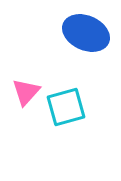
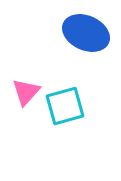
cyan square: moved 1 px left, 1 px up
